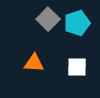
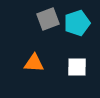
gray square: rotated 25 degrees clockwise
